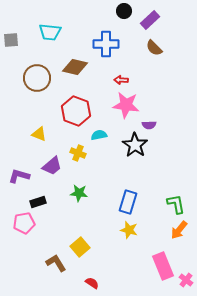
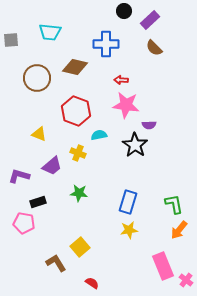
green L-shape: moved 2 px left
pink pentagon: rotated 20 degrees clockwise
yellow star: rotated 24 degrees counterclockwise
